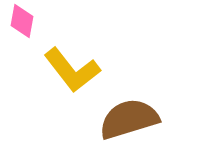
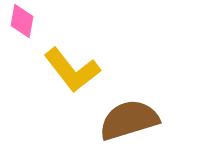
brown semicircle: moved 1 px down
